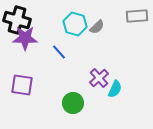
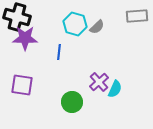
black cross: moved 3 px up
blue line: rotated 49 degrees clockwise
purple cross: moved 4 px down
green circle: moved 1 px left, 1 px up
